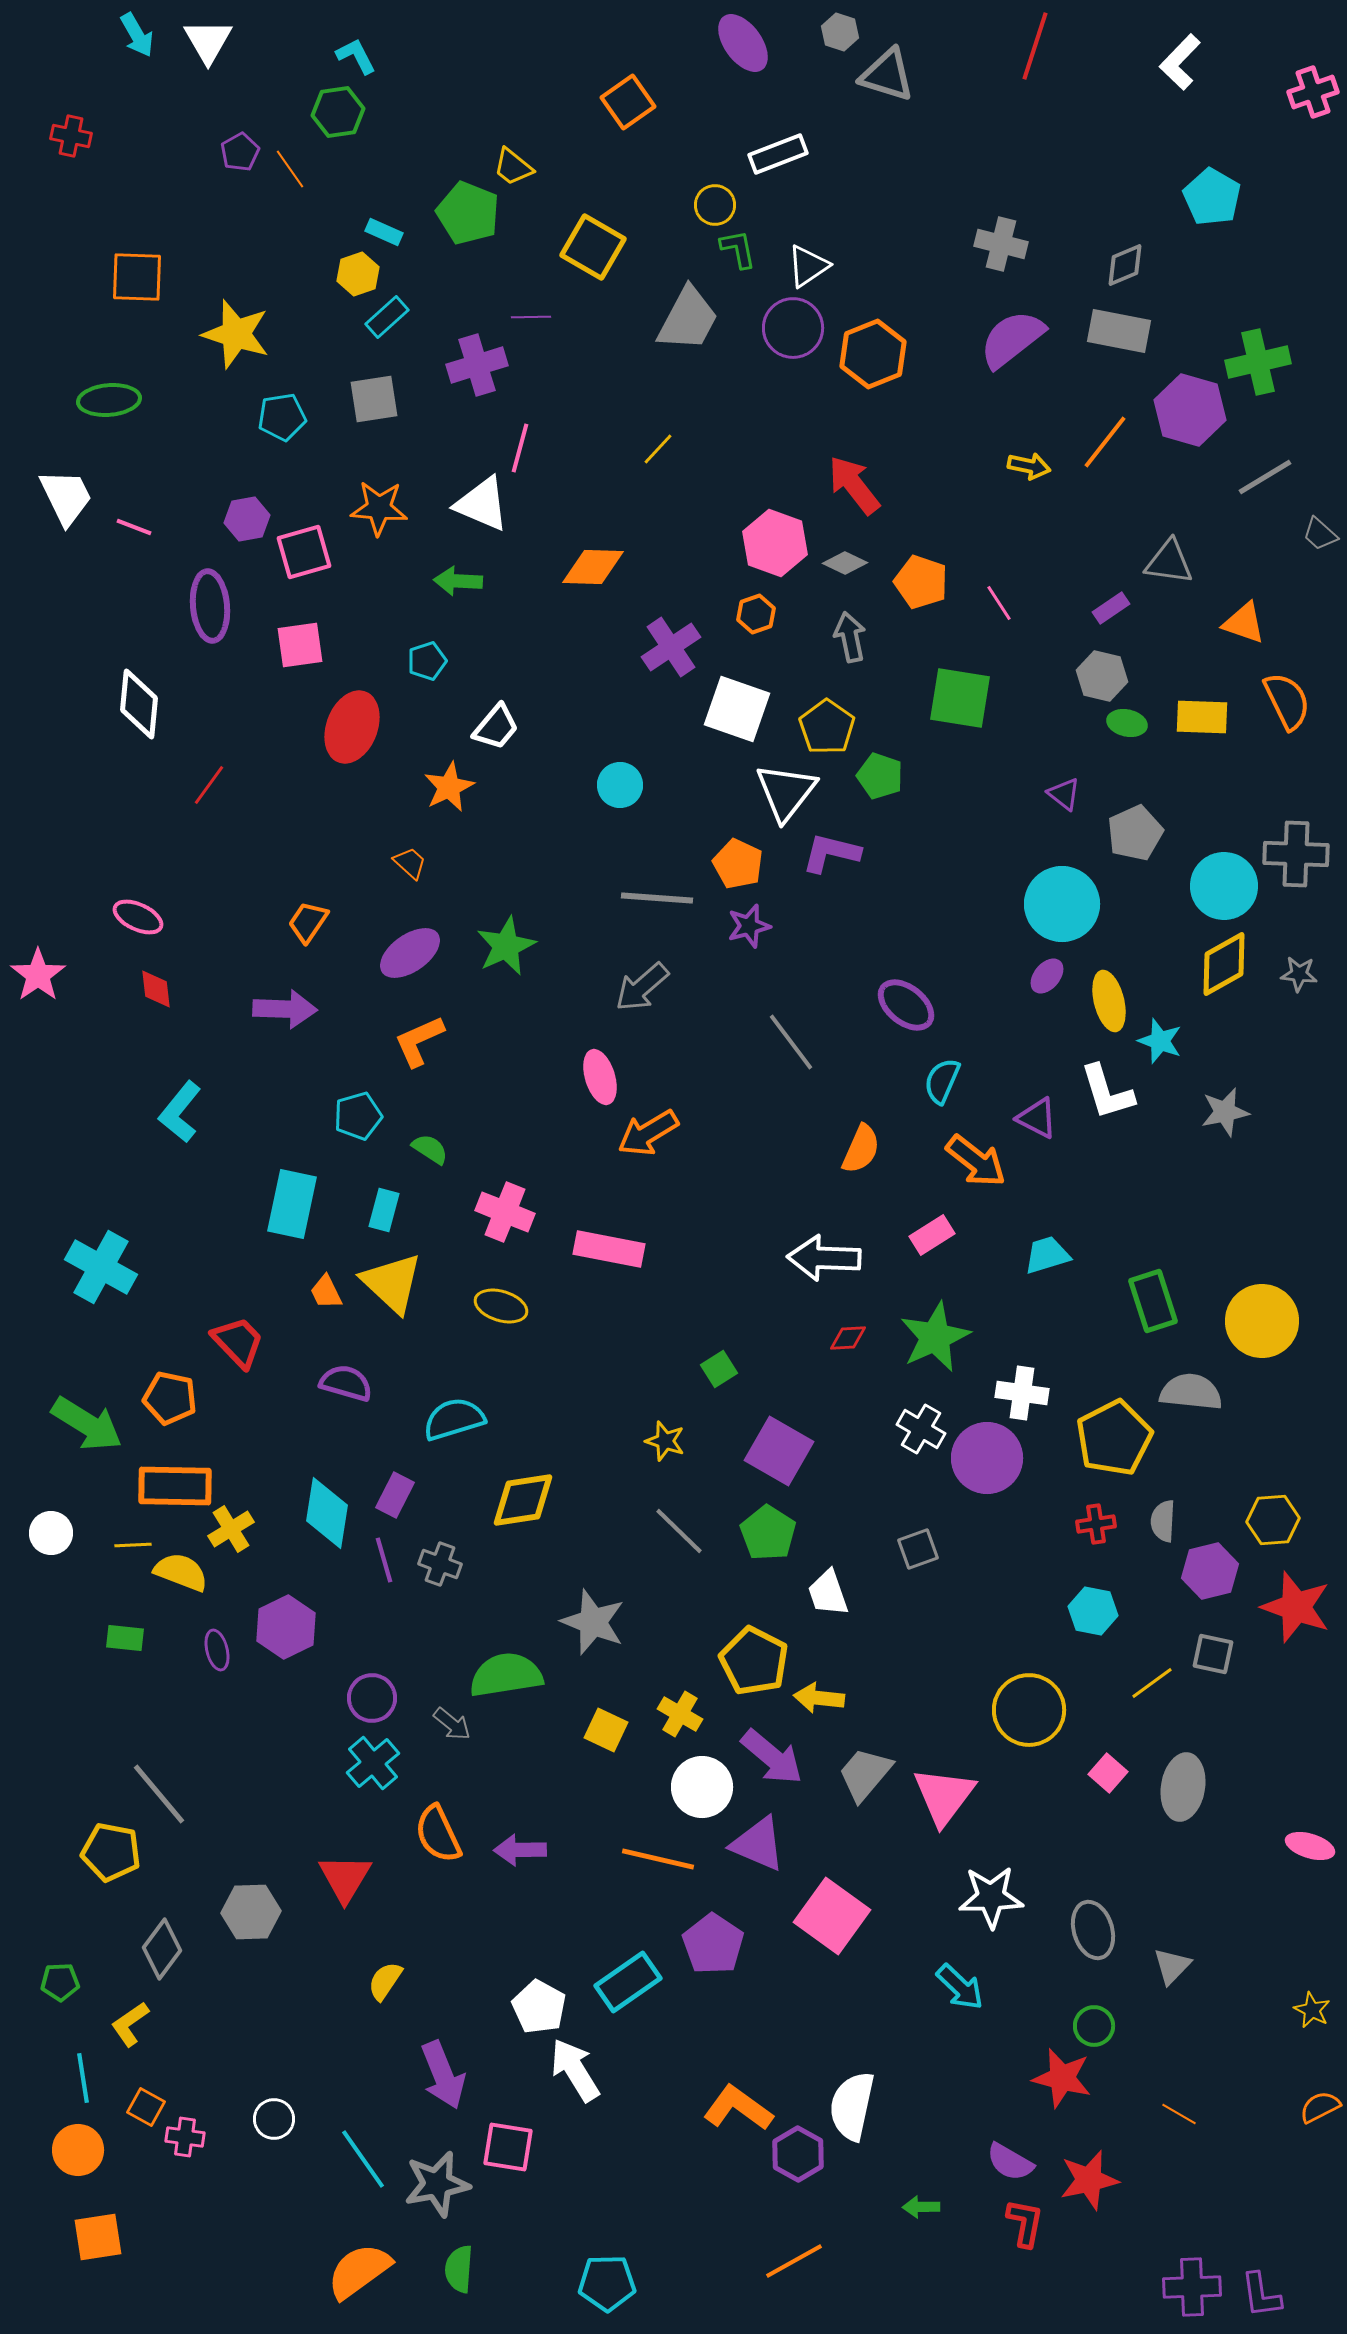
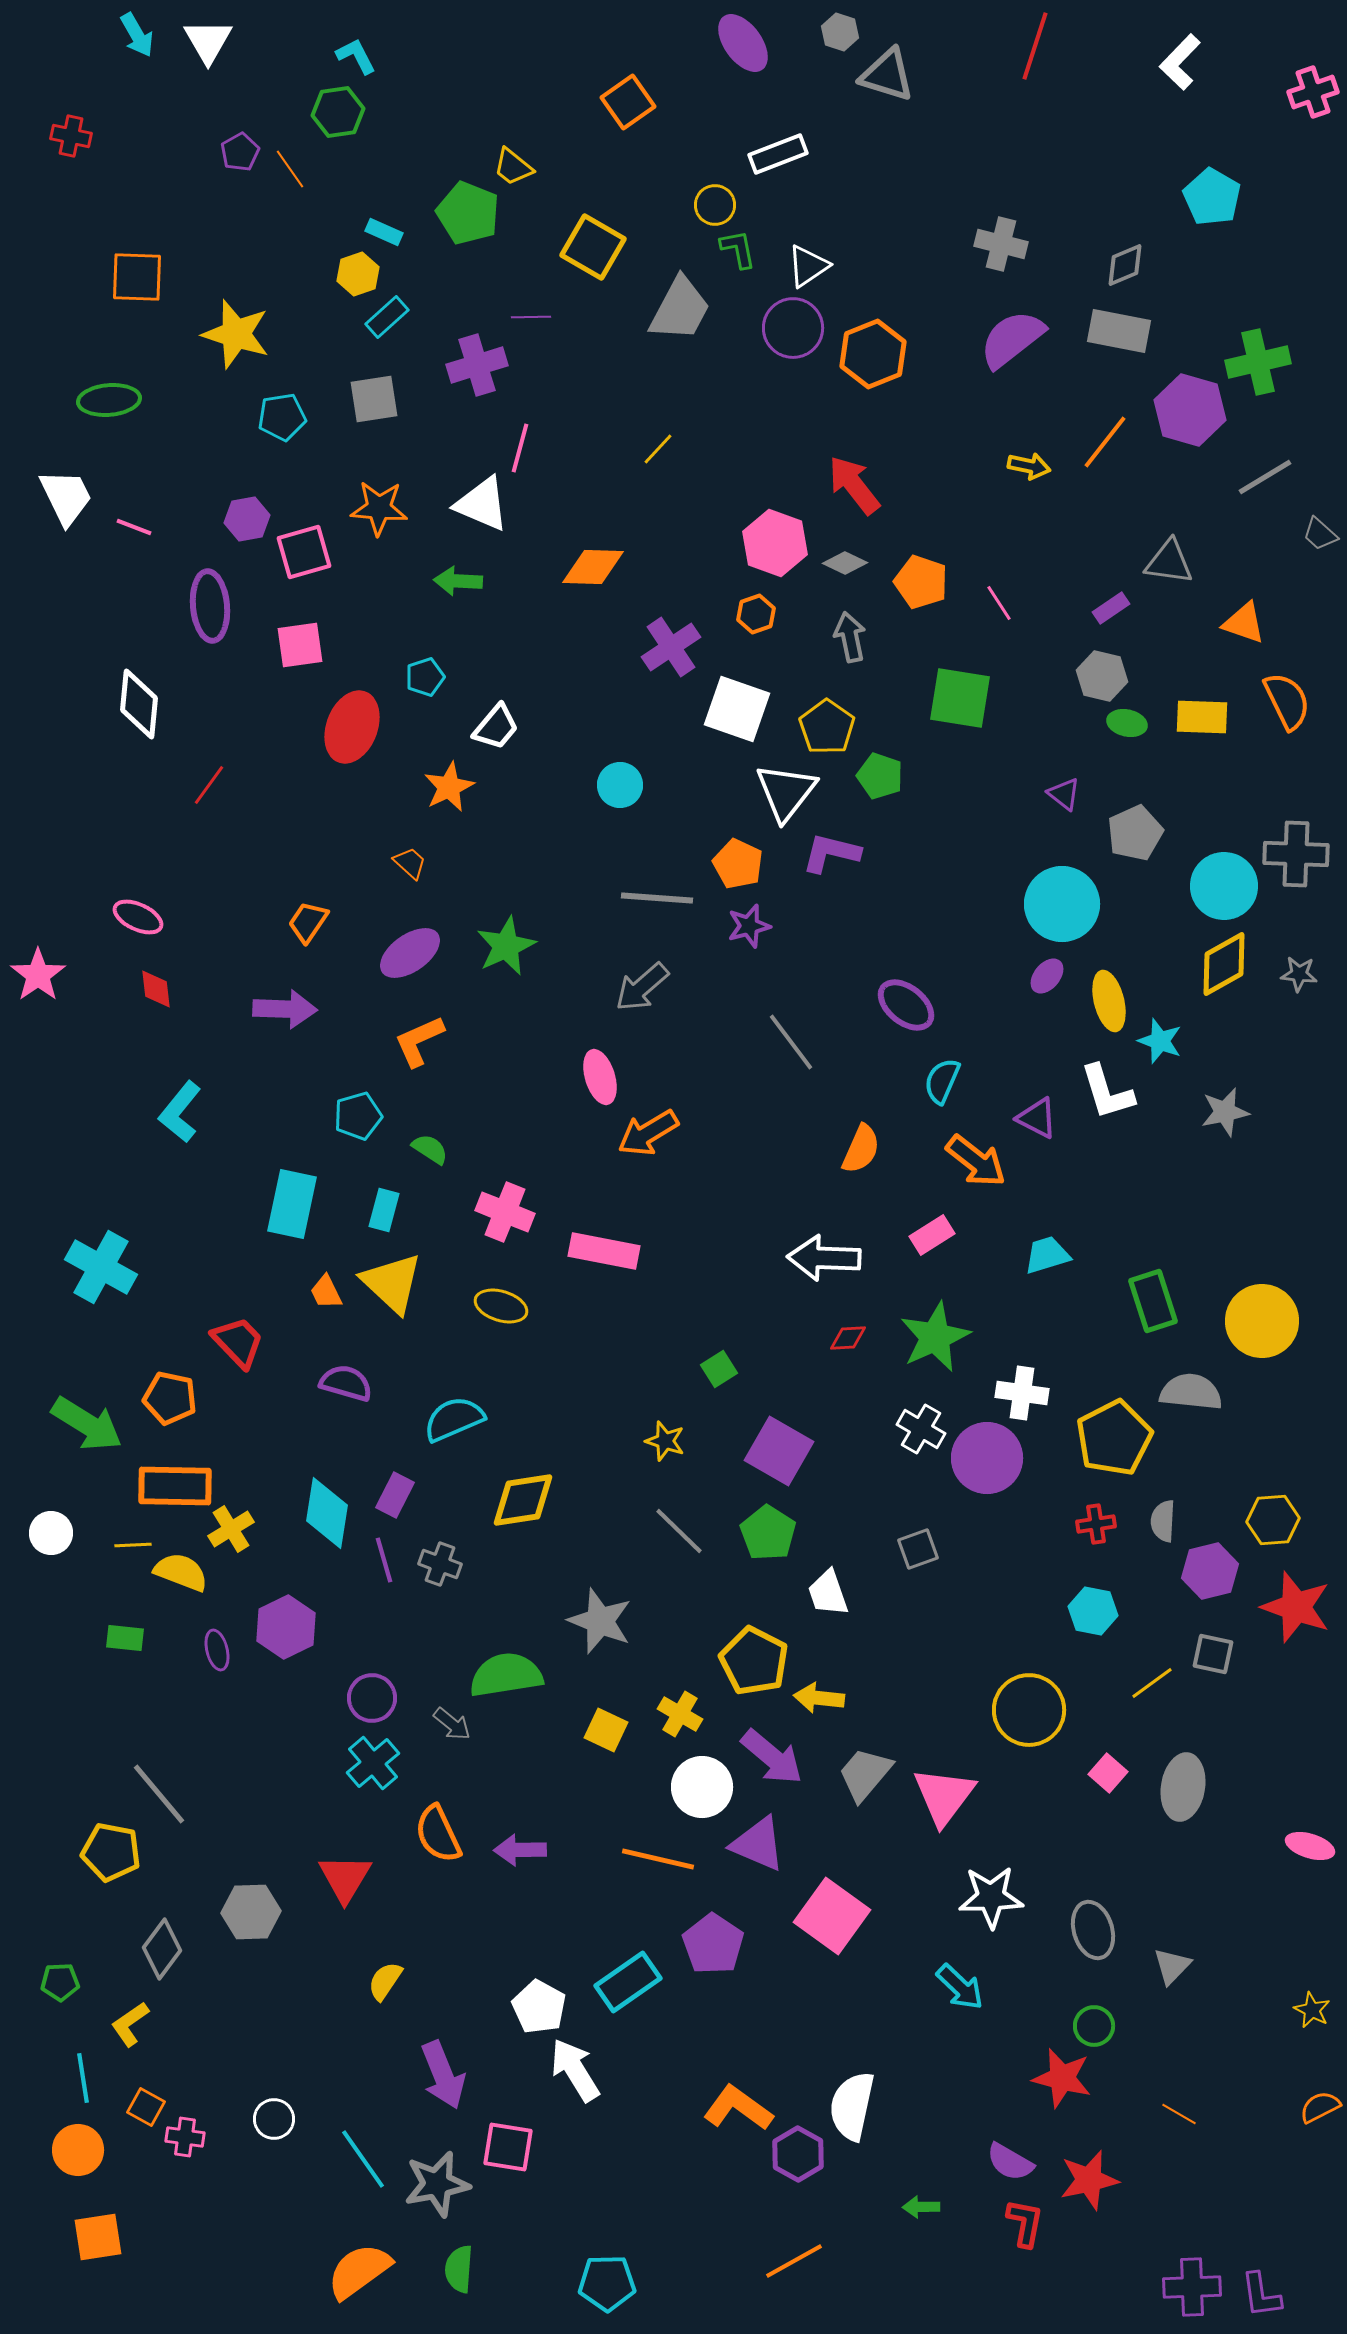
gray trapezoid at (688, 319): moved 8 px left, 10 px up
cyan pentagon at (427, 661): moved 2 px left, 16 px down
pink rectangle at (609, 1249): moved 5 px left, 2 px down
cyan semicircle at (454, 1419): rotated 6 degrees counterclockwise
gray star at (593, 1622): moved 7 px right, 1 px up
